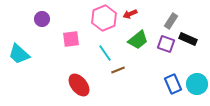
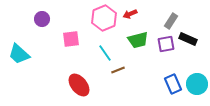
green trapezoid: rotated 25 degrees clockwise
purple square: rotated 30 degrees counterclockwise
